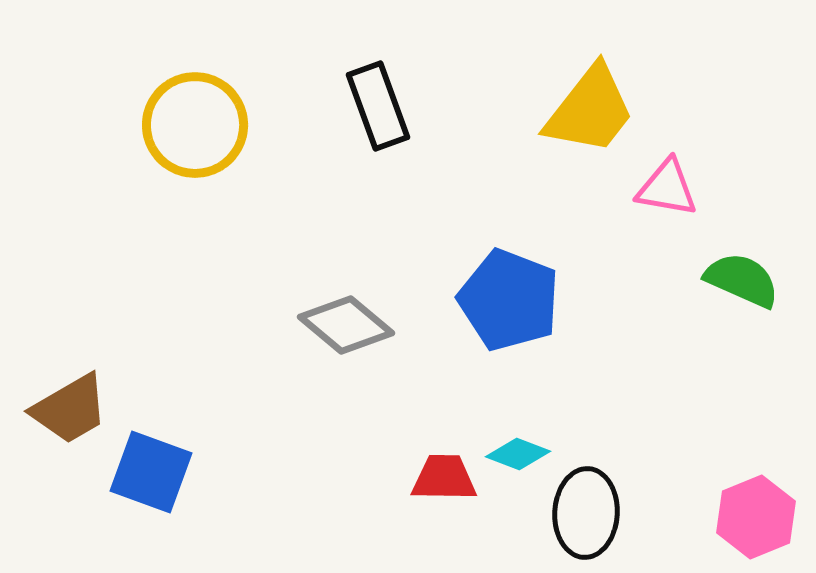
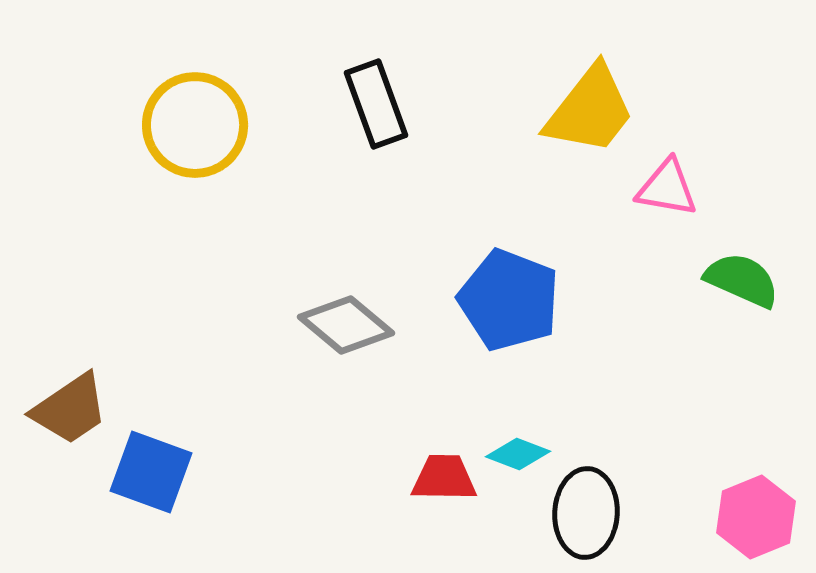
black rectangle: moved 2 px left, 2 px up
brown trapezoid: rotated 4 degrees counterclockwise
